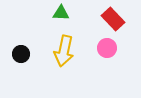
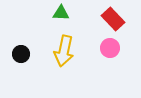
pink circle: moved 3 px right
